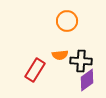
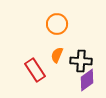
orange circle: moved 10 px left, 3 px down
orange semicircle: moved 3 px left; rotated 119 degrees clockwise
red rectangle: rotated 65 degrees counterclockwise
